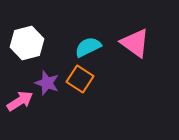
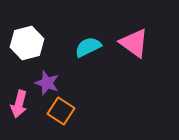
pink triangle: moved 1 px left
orange square: moved 19 px left, 32 px down
pink arrow: moved 1 px left, 3 px down; rotated 136 degrees clockwise
